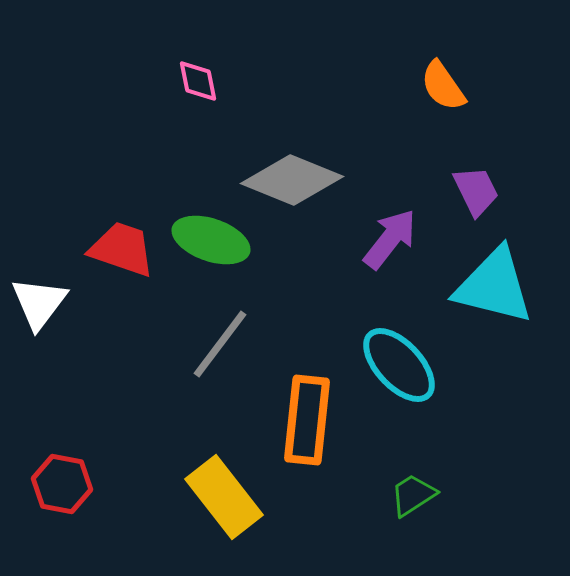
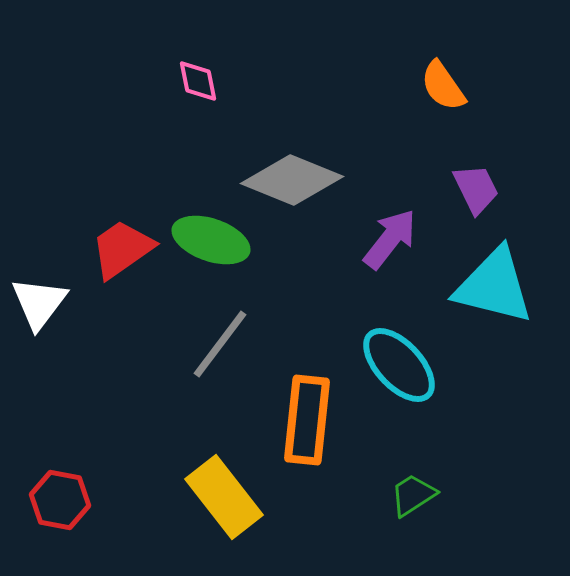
purple trapezoid: moved 2 px up
red trapezoid: rotated 54 degrees counterclockwise
red hexagon: moved 2 px left, 16 px down
